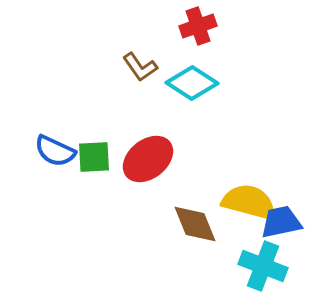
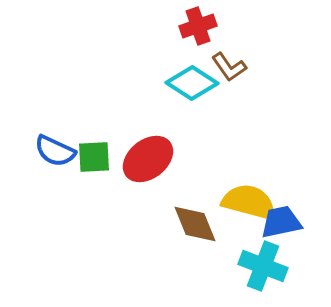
brown L-shape: moved 89 px right
